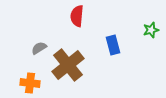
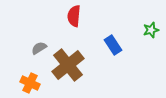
red semicircle: moved 3 px left
blue rectangle: rotated 18 degrees counterclockwise
orange cross: rotated 18 degrees clockwise
